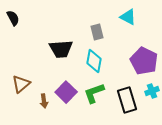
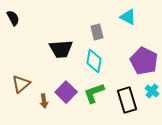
cyan cross: rotated 32 degrees counterclockwise
